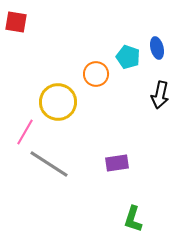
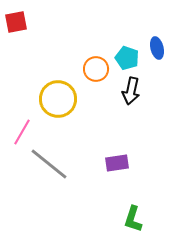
red square: rotated 20 degrees counterclockwise
cyan pentagon: moved 1 px left, 1 px down
orange circle: moved 5 px up
black arrow: moved 29 px left, 4 px up
yellow circle: moved 3 px up
pink line: moved 3 px left
gray line: rotated 6 degrees clockwise
